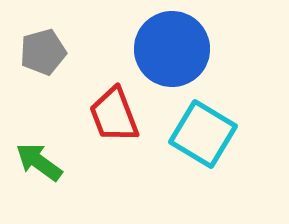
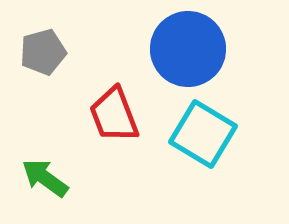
blue circle: moved 16 px right
green arrow: moved 6 px right, 16 px down
